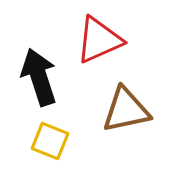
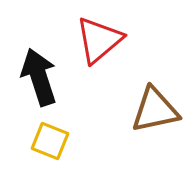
red triangle: rotated 16 degrees counterclockwise
brown triangle: moved 29 px right
